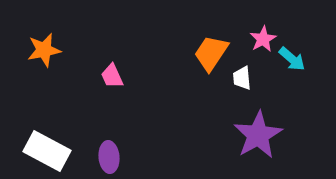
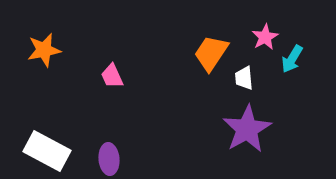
pink star: moved 2 px right, 2 px up
cyan arrow: rotated 80 degrees clockwise
white trapezoid: moved 2 px right
purple star: moved 11 px left, 6 px up
purple ellipse: moved 2 px down
